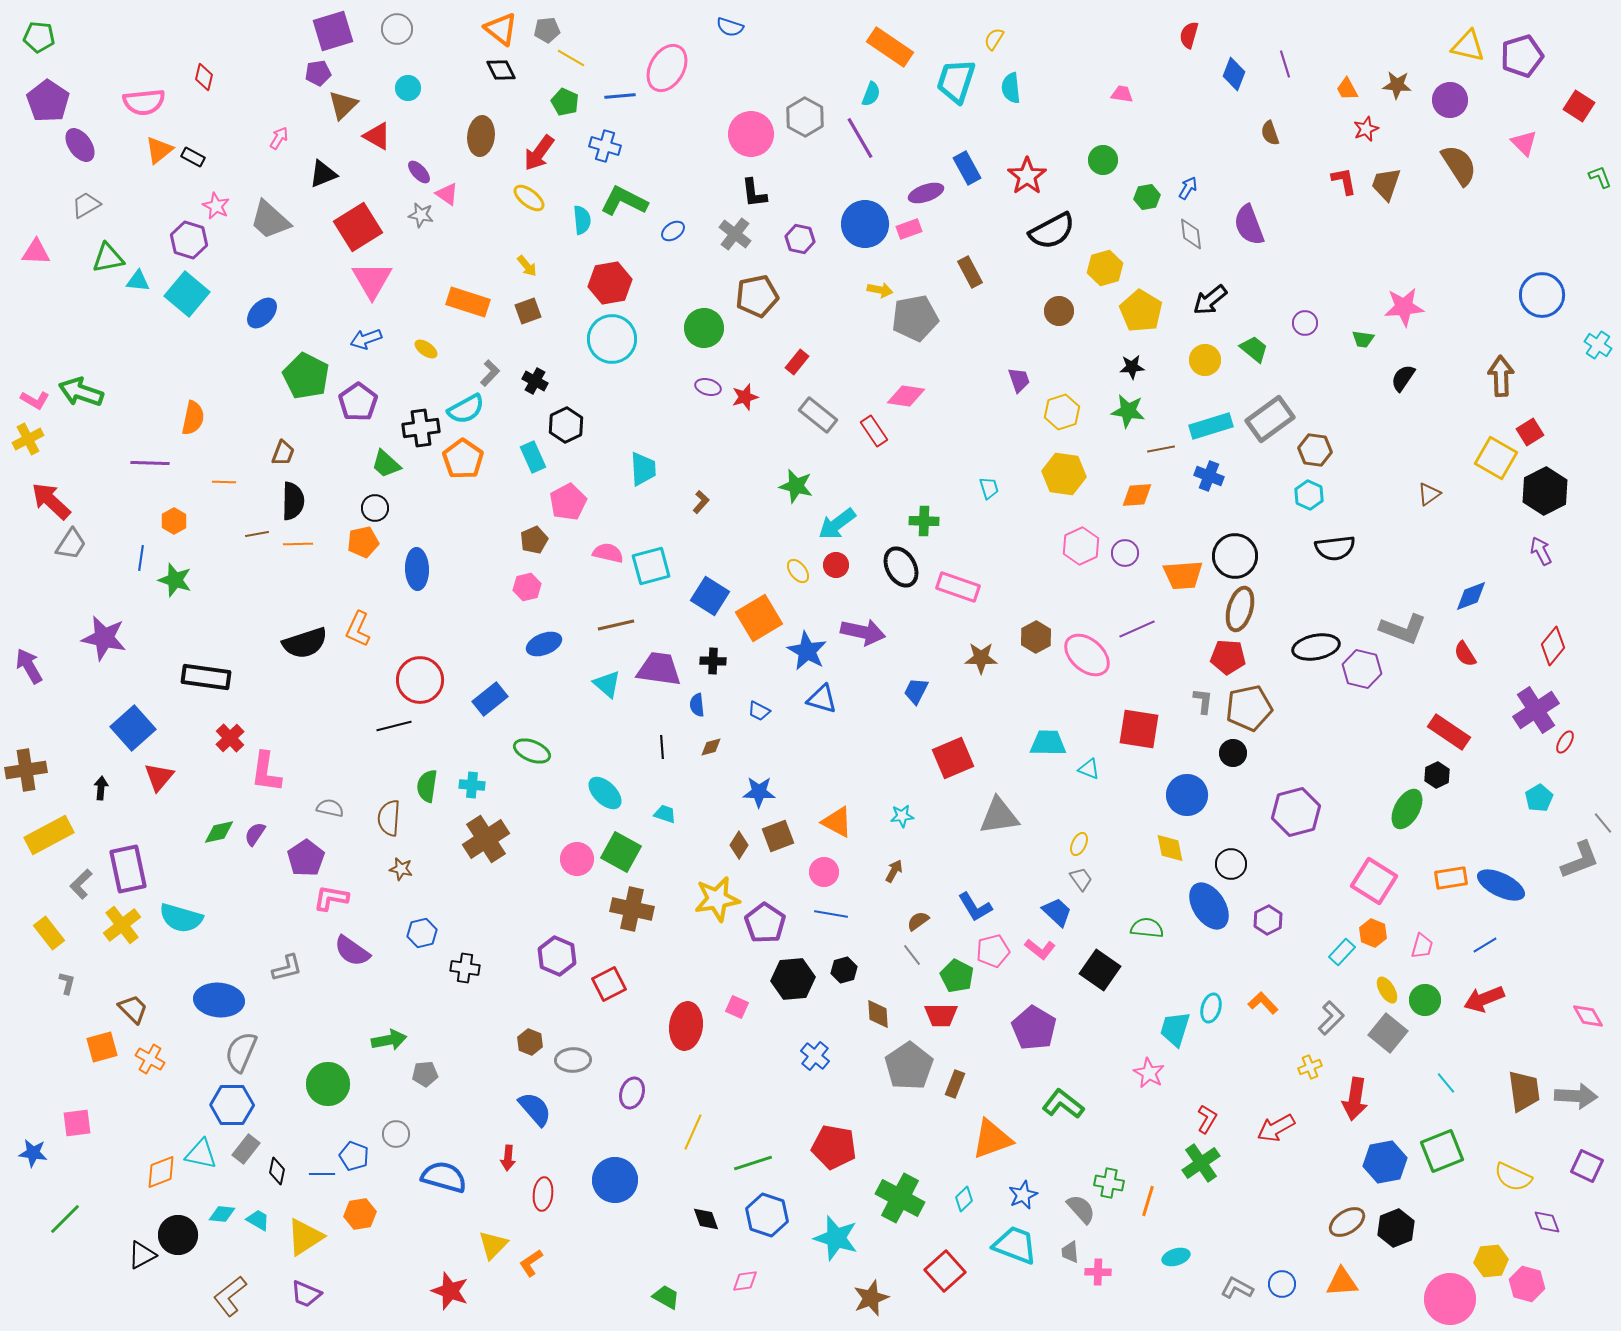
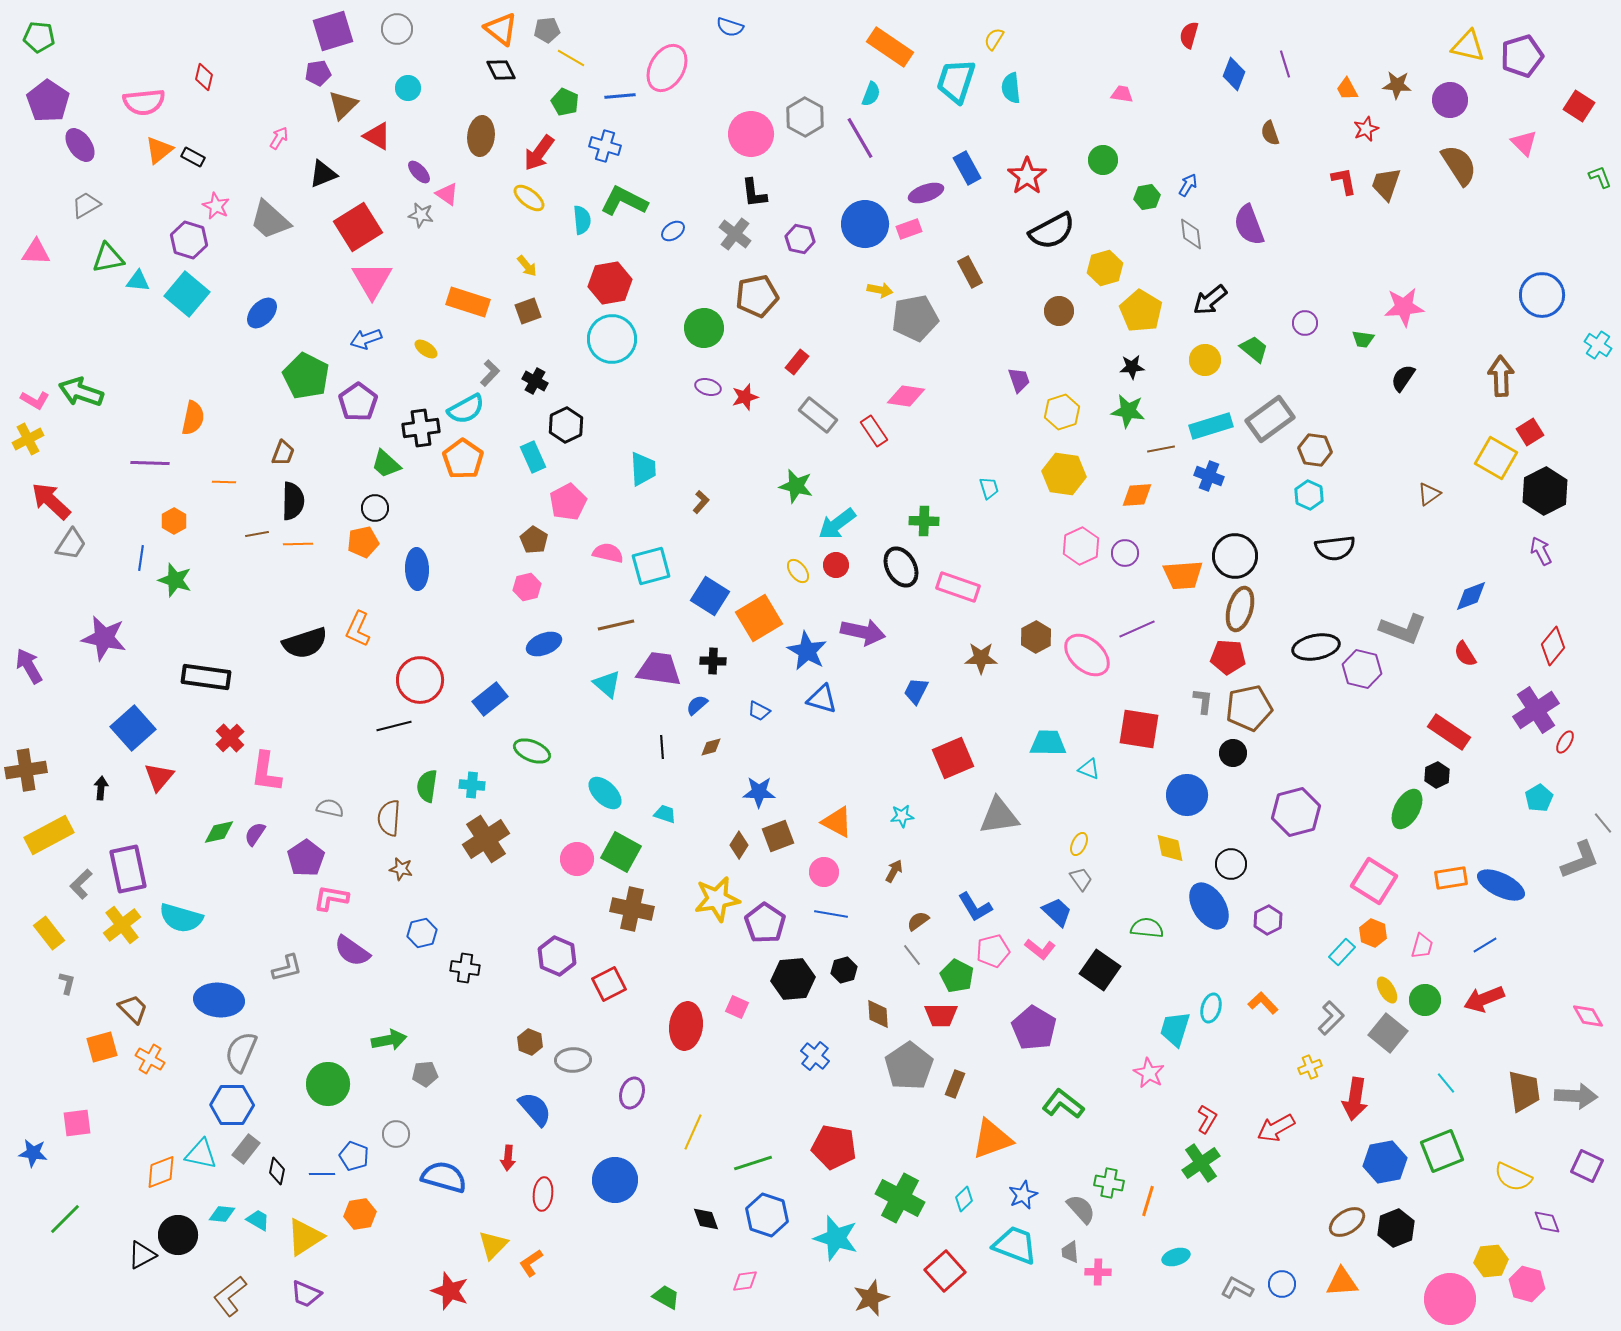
blue arrow at (1188, 188): moved 3 px up
brown pentagon at (534, 540): rotated 16 degrees counterclockwise
blue semicircle at (697, 705): rotated 55 degrees clockwise
